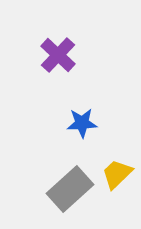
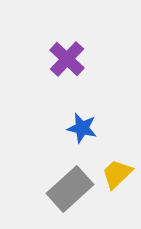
purple cross: moved 9 px right, 4 px down
blue star: moved 5 px down; rotated 16 degrees clockwise
